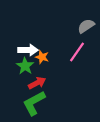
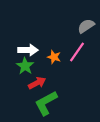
orange star: moved 12 px right
green L-shape: moved 12 px right
